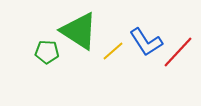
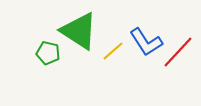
green pentagon: moved 1 px right, 1 px down; rotated 10 degrees clockwise
